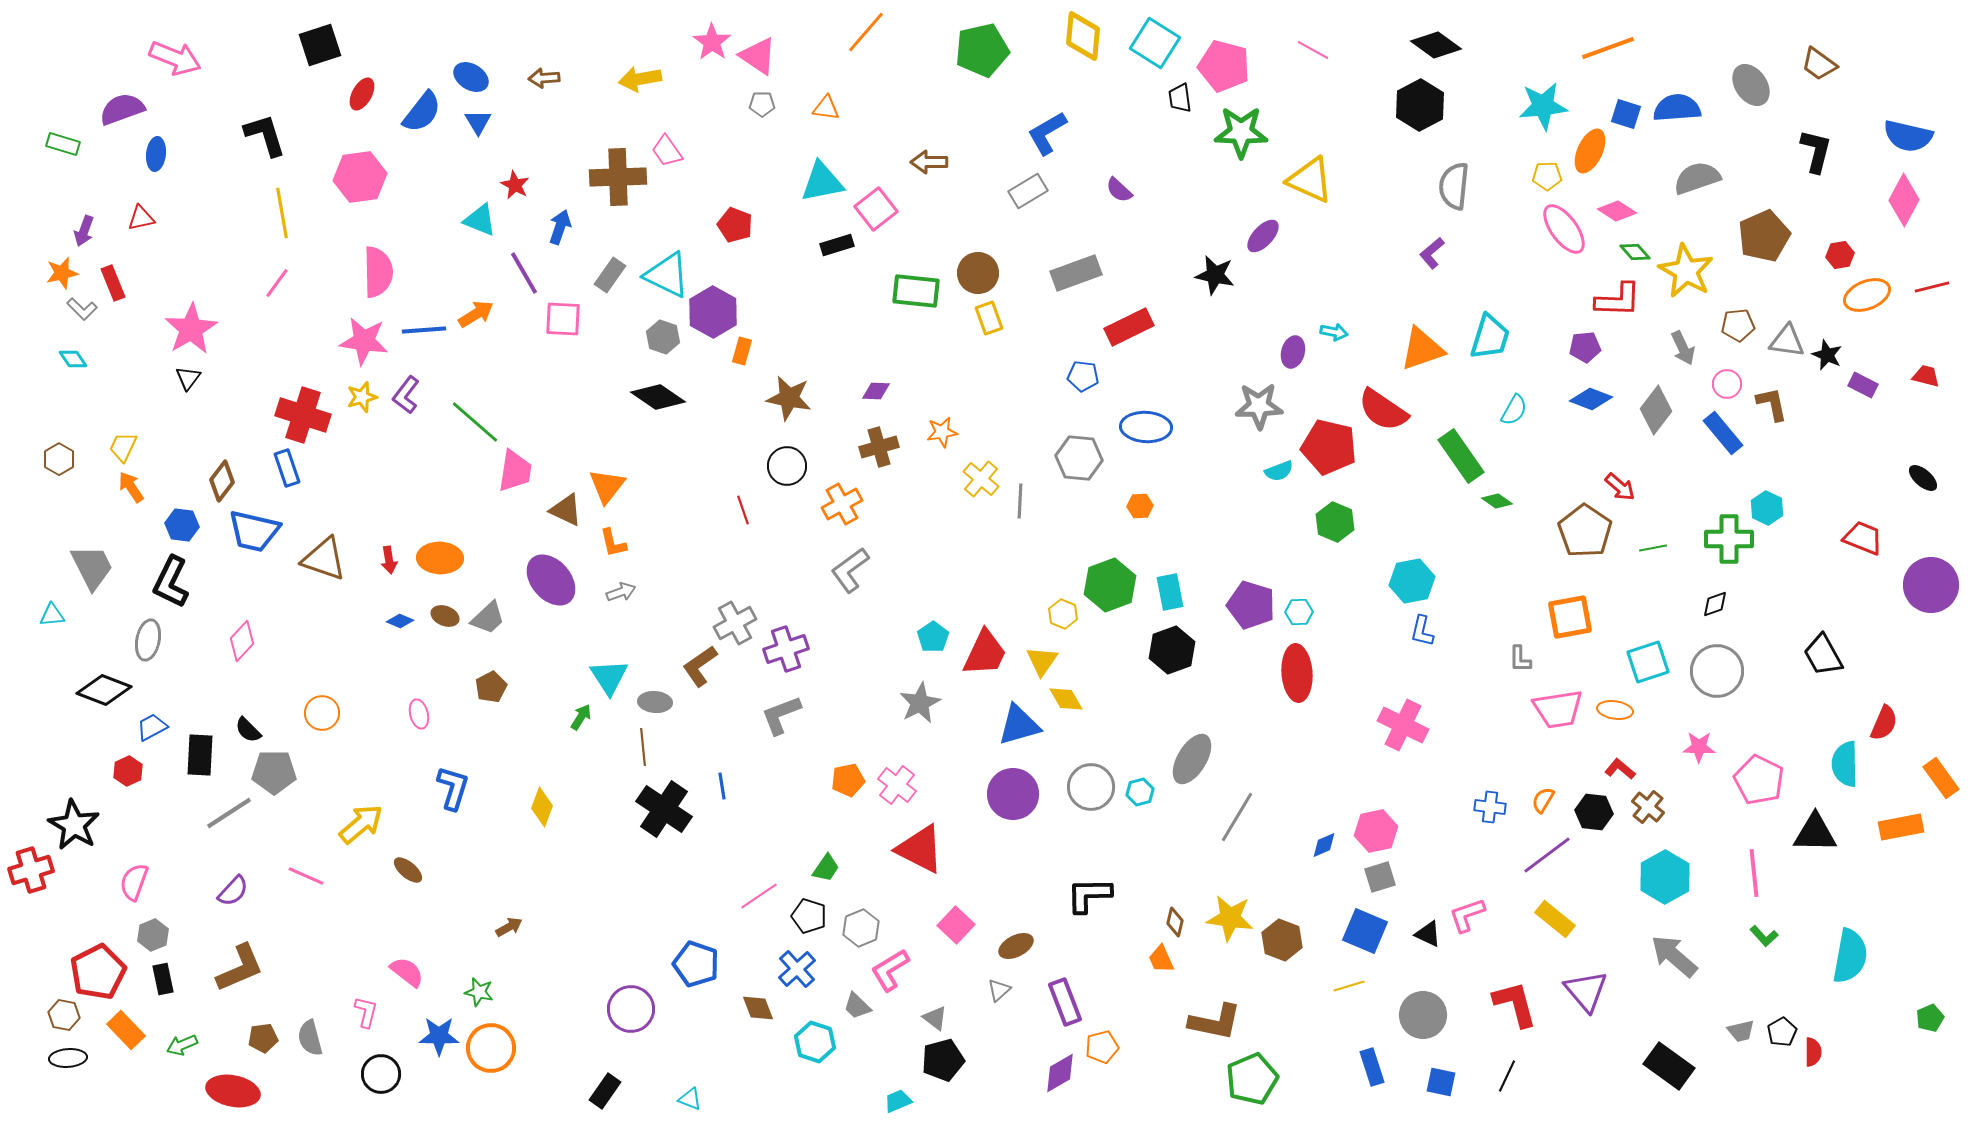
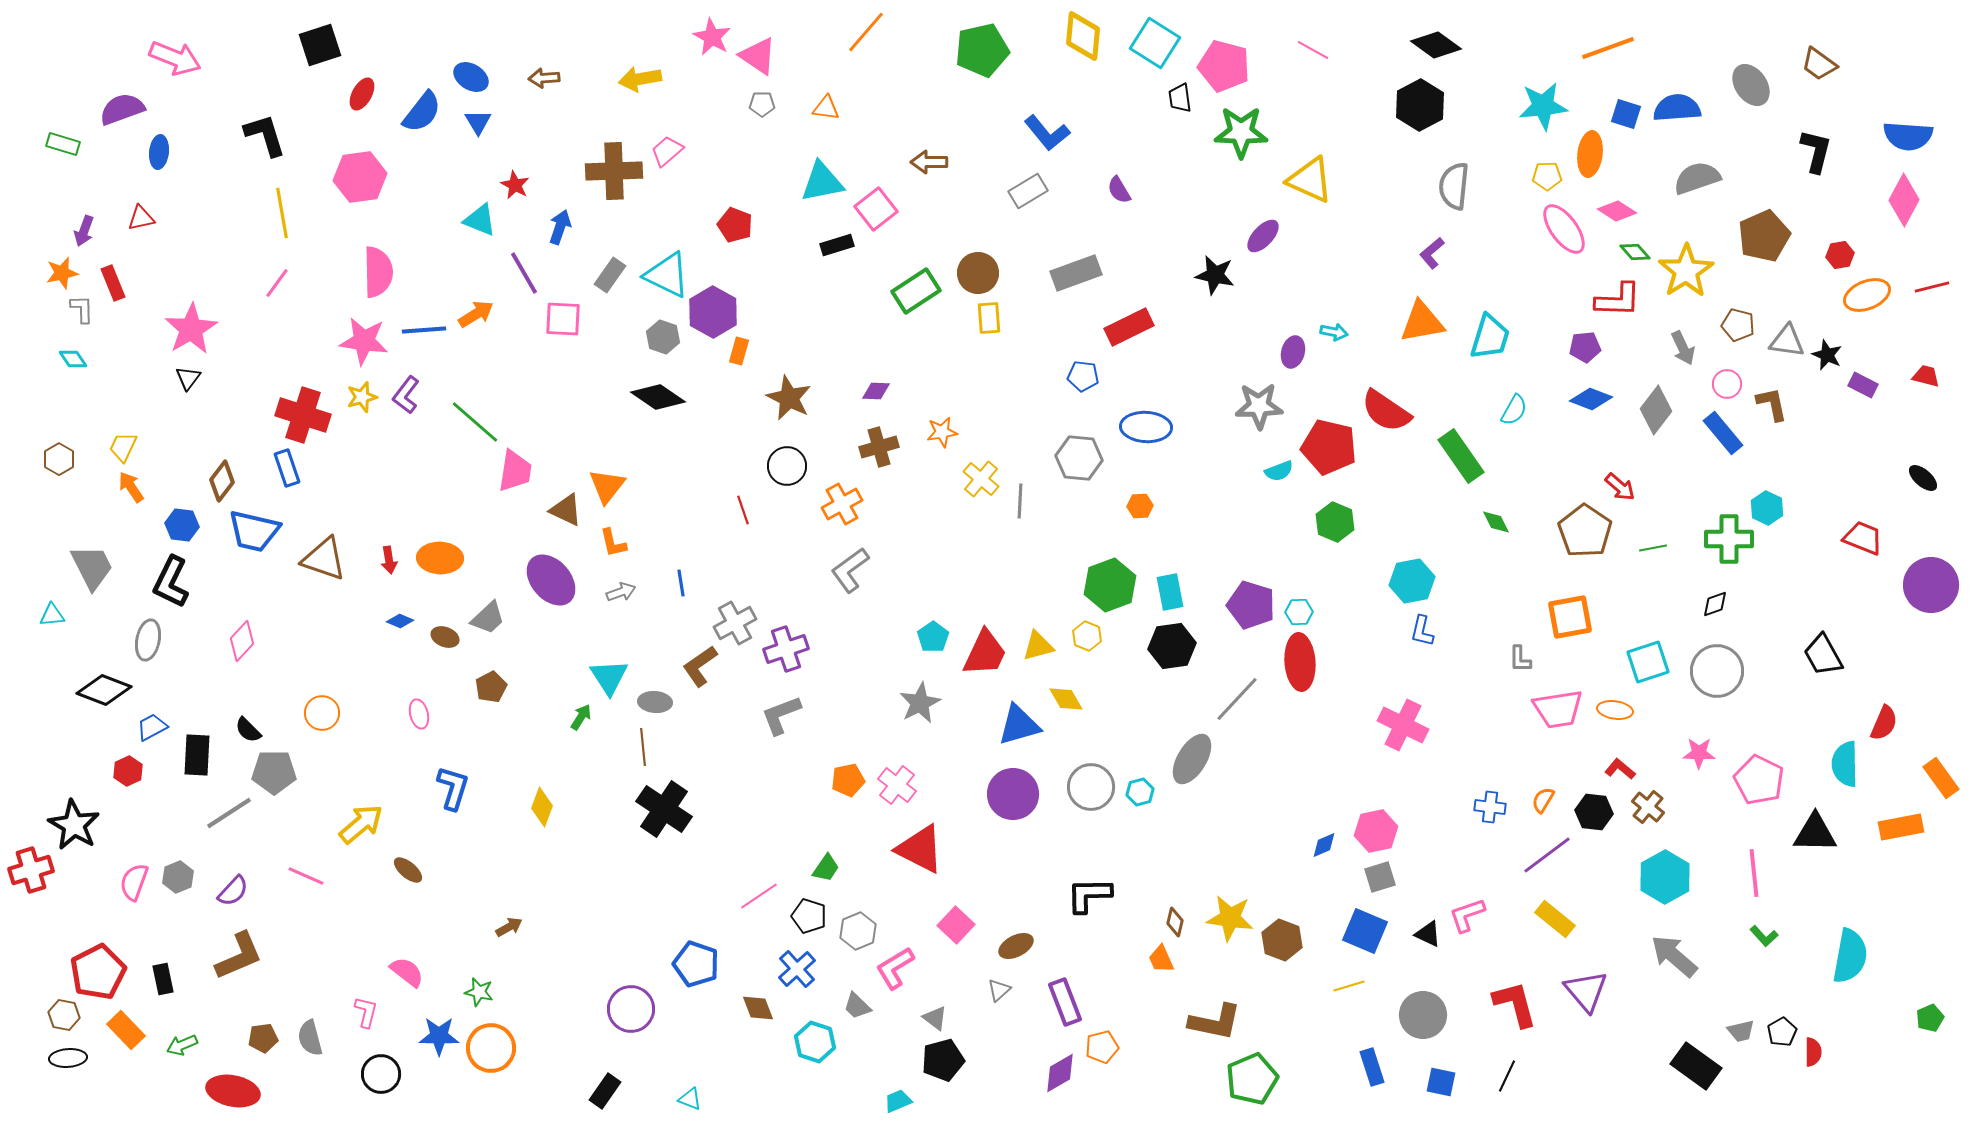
pink star at (712, 42): moved 5 px up; rotated 6 degrees counterclockwise
blue L-shape at (1047, 133): rotated 99 degrees counterclockwise
blue semicircle at (1908, 136): rotated 9 degrees counterclockwise
pink trapezoid at (667, 151): rotated 84 degrees clockwise
orange ellipse at (1590, 151): moved 3 px down; rotated 18 degrees counterclockwise
blue ellipse at (156, 154): moved 3 px right, 2 px up
brown cross at (618, 177): moved 4 px left, 6 px up
purple semicircle at (1119, 190): rotated 16 degrees clockwise
yellow star at (1686, 271): rotated 10 degrees clockwise
green rectangle at (916, 291): rotated 39 degrees counterclockwise
gray L-shape at (82, 309): rotated 136 degrees counterclockwise
yellow rectangle at (989, 318): rotated 16 degrees clockwise
brown pentagon at (1738, 325): rotated 20 degrees clockwise
orange triangle at (1422, 349): moved 27 px up; rotated 9 degrees clockwise
orange rectangle at (742, 351): moved 3 px left
brown star at (789, 398): rotated 15 degrees clockwise
red semicircle at (1383, 410): moved 3 px right, 1 px down
green diamond at (1497, 501): moved 1 px left, 21 px down; rotated 28 degrees clockwise
yellow hexagon at (1063, 614): moved 24 px right, 22 px down
brown ellipse at (445, 616): moved 21 px down
black hexagon at (1172, 650): moved 4 px up; rotated 12 degrees clockwise
yellow triangle at (1042, 661): moved 4 px left, 15 px up; rotated 40 degrees clockwise
red ellipse at (1297, 673): moved 3 px right, 11 px up
pink star at (1699, 747): moved 6 px down
black rectangle at (200, 755): moved 3 px left
blue line at (722, 786): moved 41 px left, 203 px up
gray line at (1237, 817): moved 118 px up; rotated 12 degrees clockwise
gray hexagon at (861, 928): moved 3 px left, 3 px down
gray hexagon at (153, 935): moved 25 px right, 58 px up
brown L-shape at (240, 968): moved 1 px left, 12 px up
pink L-shape at (890, 970): moved 5 px right, 2 px up
black rectangle at (1669, 1066): moved 27 px right
